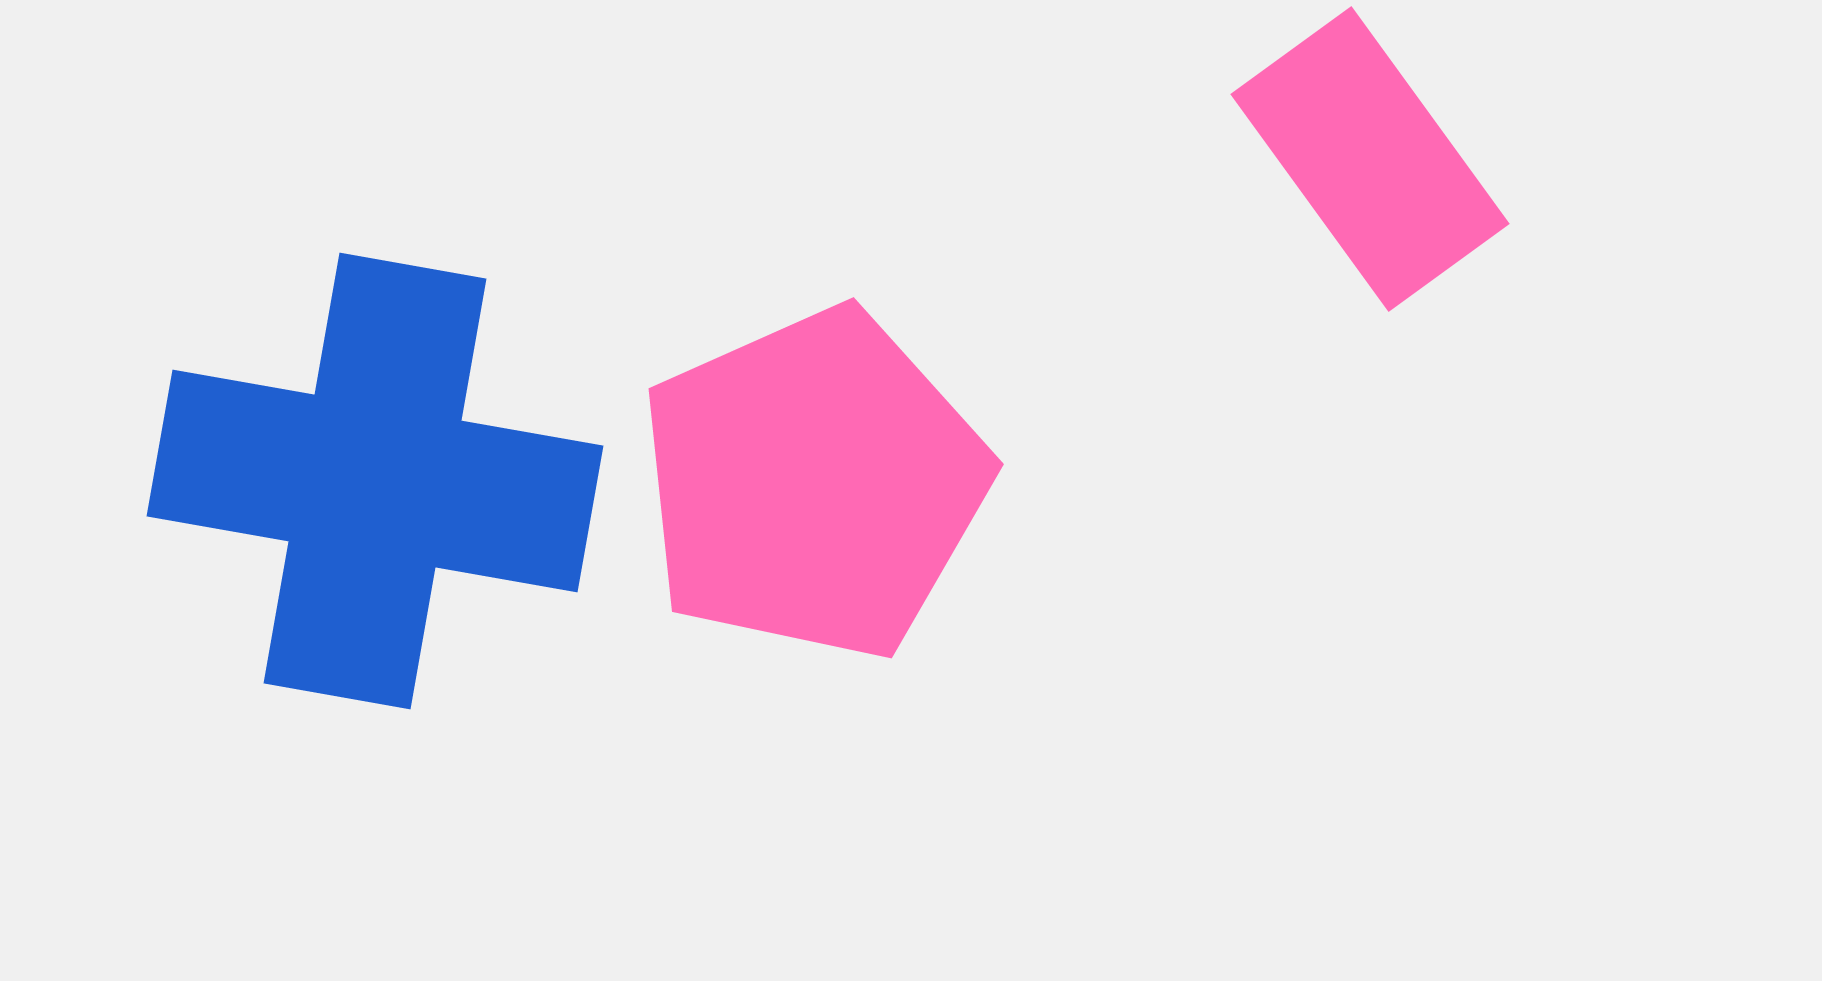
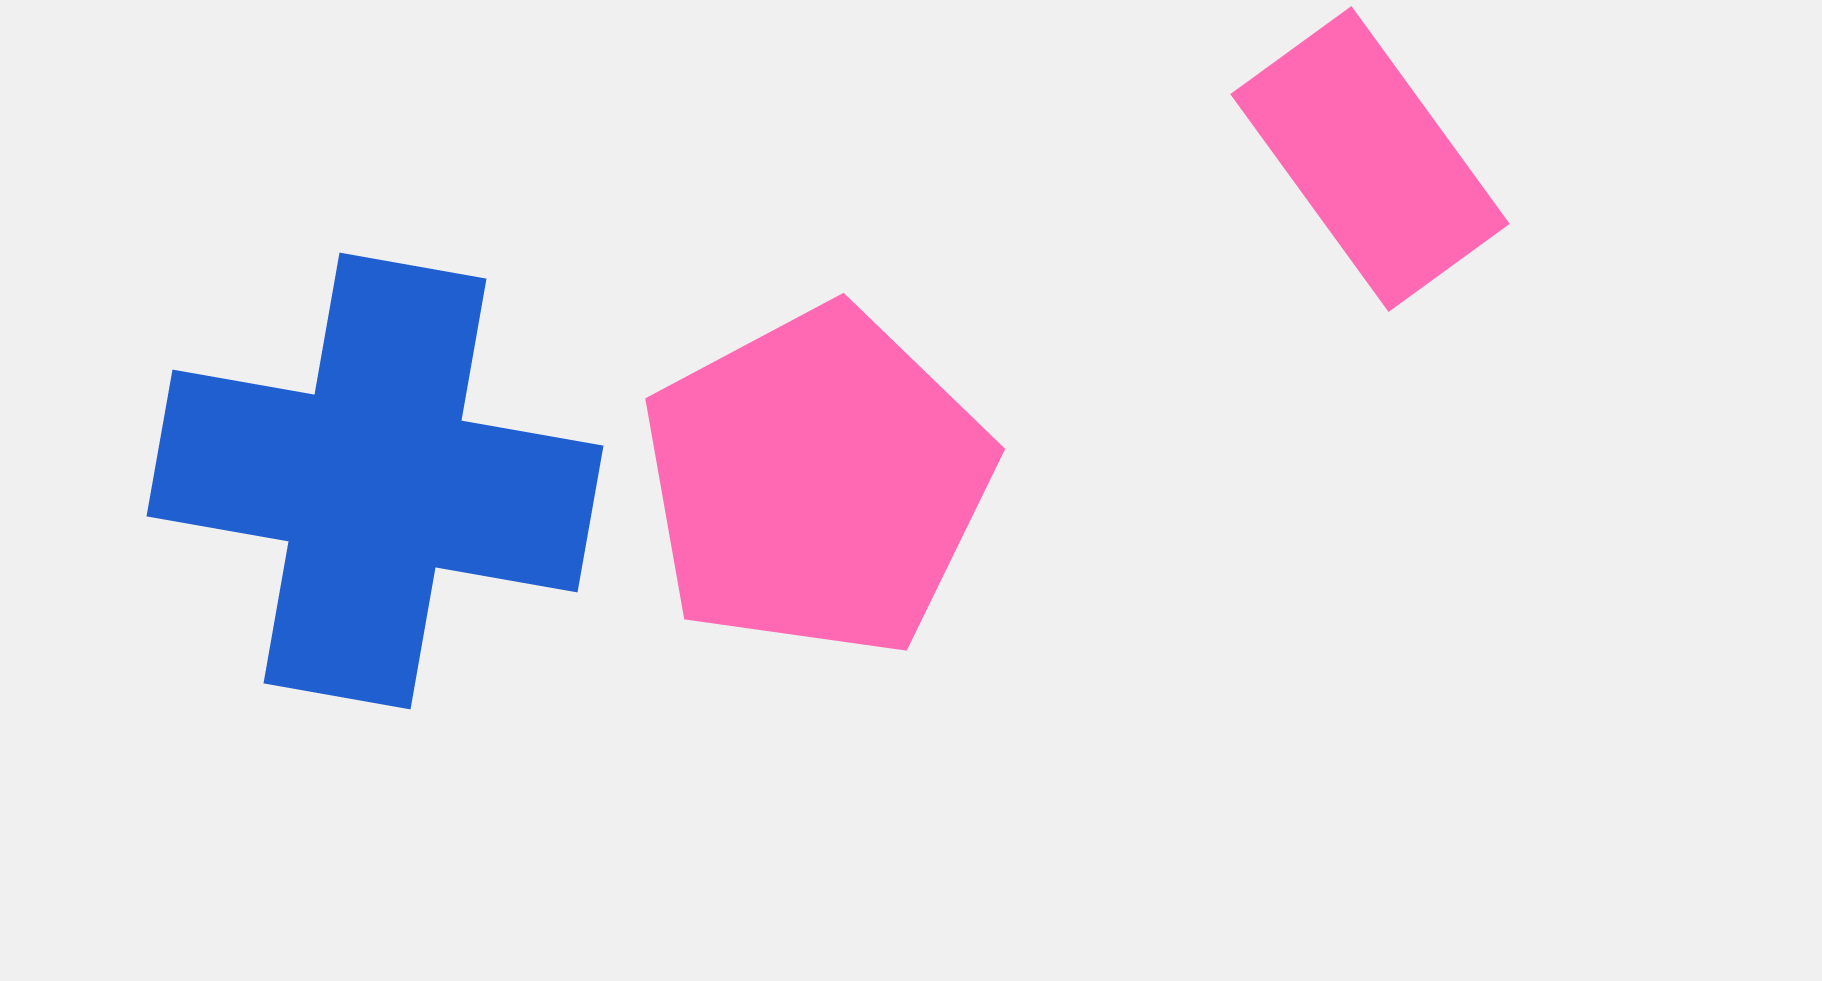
pink pentagon: moved 3 px right, 2 px up; rotated 4 degrees counterclockwise
